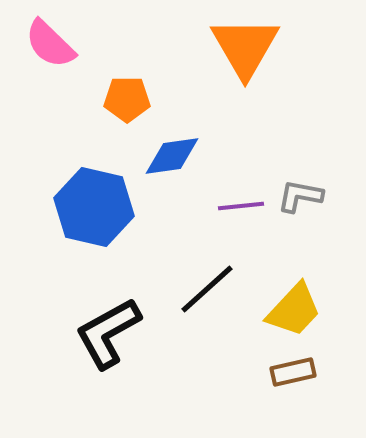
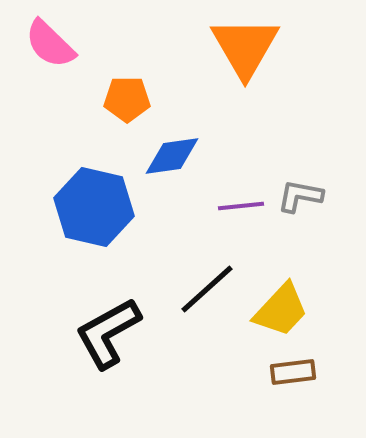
yellow trapezoid: moved 13 px left
brown rectangle: rotated 6 degrees clockwise
